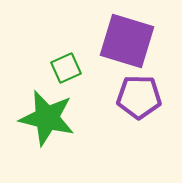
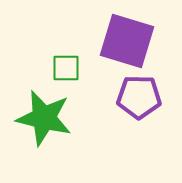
green square: rotated 24 degrees clockwise
green star: moved 3 px left
